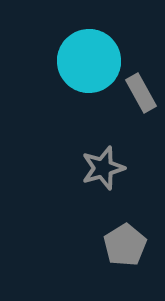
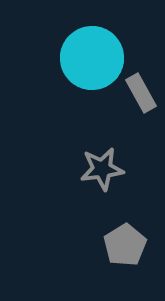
cyan circle: moved 3 px right, 3 px up
gray star: moved 1 px left, 1 px down; rotated 9 degrees clockwise
